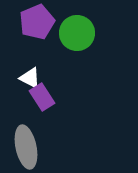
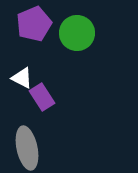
purple pentagon: moved 3 px left, 2 px down
white triangle: moved 8 px left
gray ellipse: moved 1 px right, 1 px down
